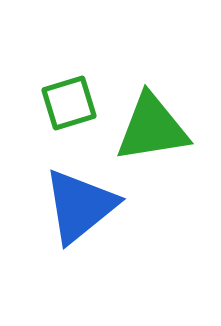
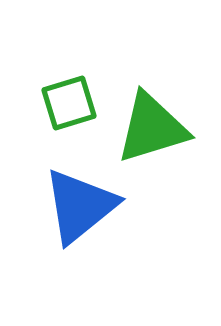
green triangle: rotated 8 degrees counterclockwise
